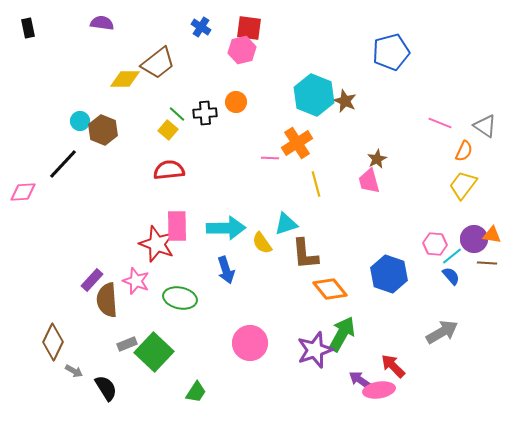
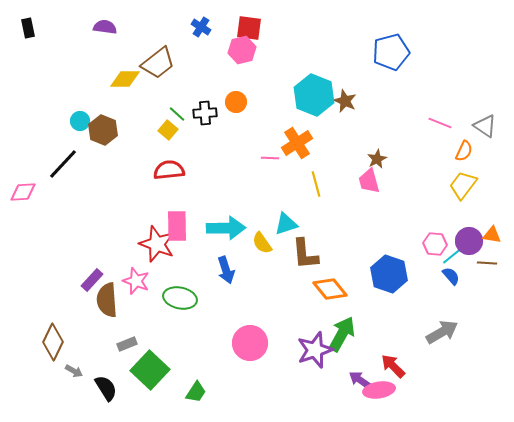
purple semicircle at (102, 23): moved 3 px right, 4 px down
purple circle at (474, 239): moved 5 px left, 2 px down
green square at (154, 352): moved 4 px left, 18 px down
